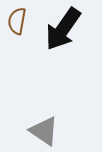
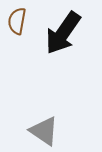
black arrow: moved 4 px down
